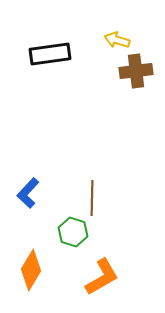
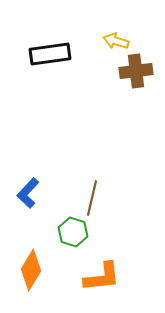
yellow arrow: moved 1 px left, 1 px down
brown line: rotated 12 degrees clockwise
orange L-shape: rotated 24 degrees clockwise
